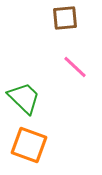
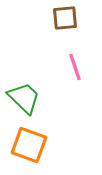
pink line: rotated 28 degrees clockwise
